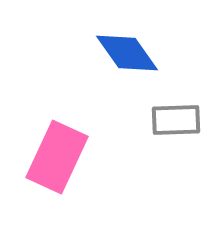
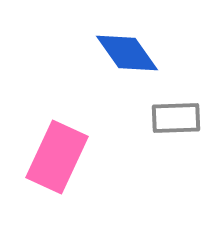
gray rectangle: moved 2 px up
